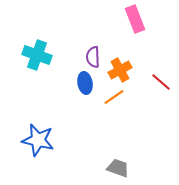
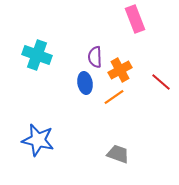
purple semicircle: moved 2 px right
gray trapezoid: moved 14 px up
